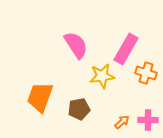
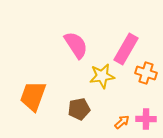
orange trapezoid: moved 7 px left, 1 px up
pink cross: moved 2 px left, 1 px up
